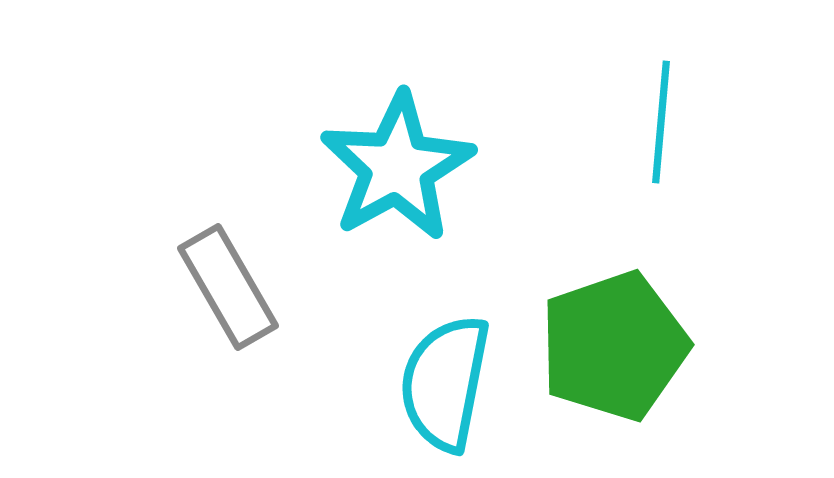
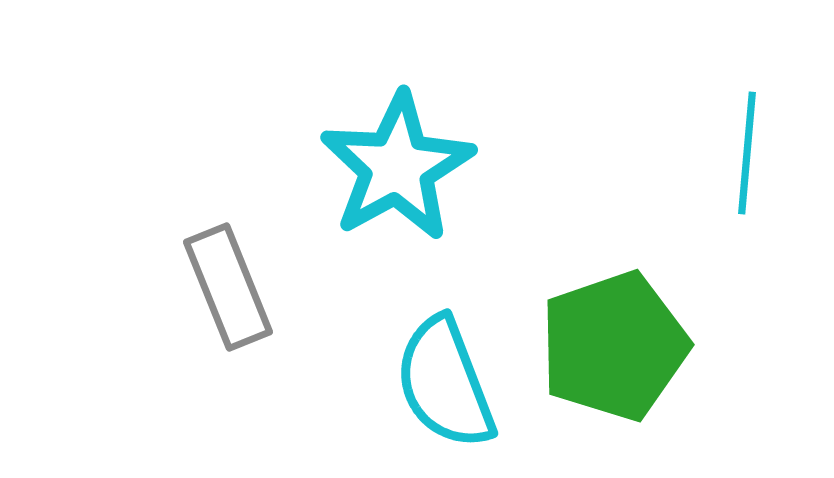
cyan line: moved 86 px right, 31 px down
gray rectangle: rotated 8 degrees clockwise
cyan semicircle: rotated 32 degrees counterclockwise
